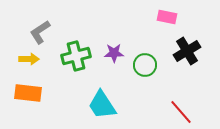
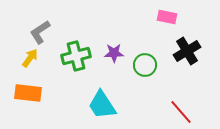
yellow arrow: moved 1 px right, 1 px up; rotated 54 degrees counterclockwise
